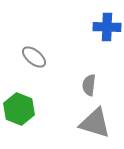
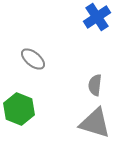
blue cross: moved 10 px left, 10 px up; rotated 36 degrees counterclockwise
gray ellipse: moved 1 px left, 2 px down
gray semicircle: moved 6 px right
